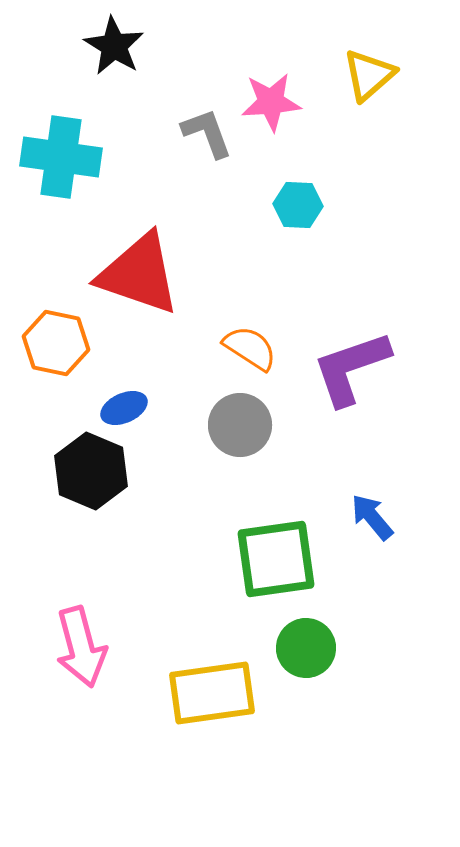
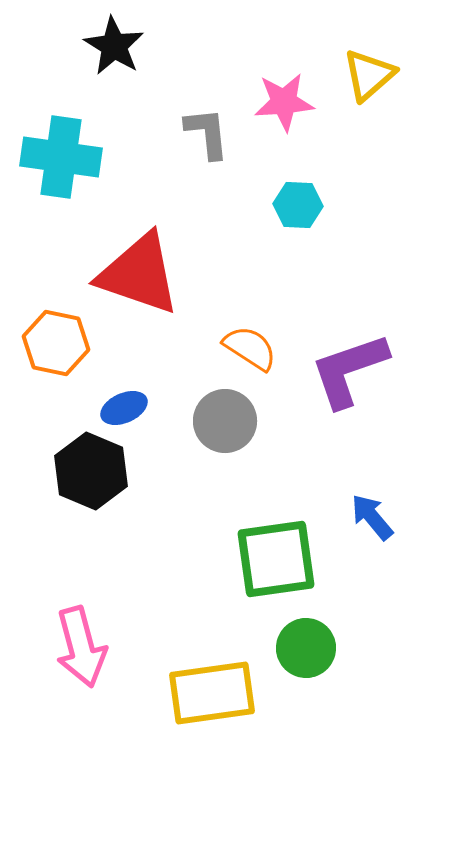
pink star: moved 13 px right
gray L-shape: rotated 14 degrees clockwise
purple L-shape: moved 2 px left, 2 px down
gray circle: moved 15 px left, 4 px up
